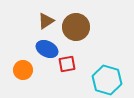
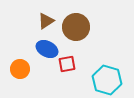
orange circle: moved 3 px left, 1 px up
